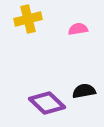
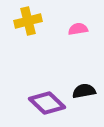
yellow cross: moved 2 px down
